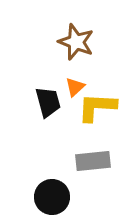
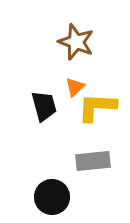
black trapezoid: moved 4 px left, 4 px down
